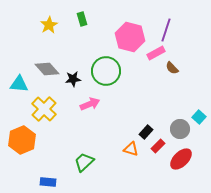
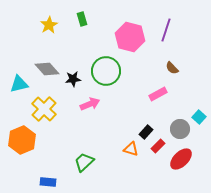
pink rectangle: moved 2 px right, 41 px down
cyan triangle: rotated 18 degrees counterclockwise
